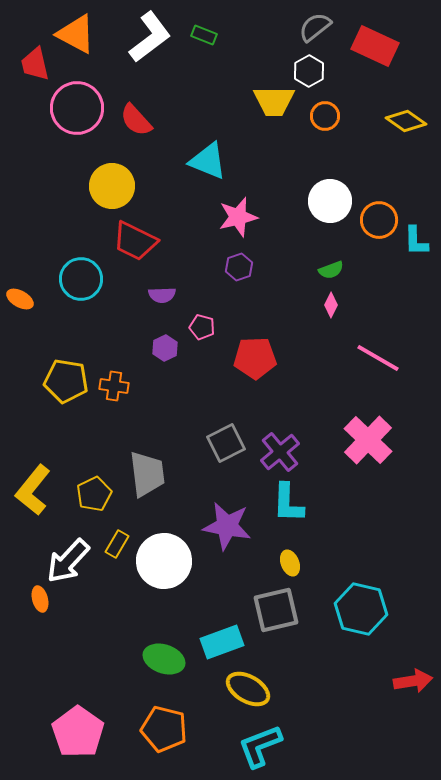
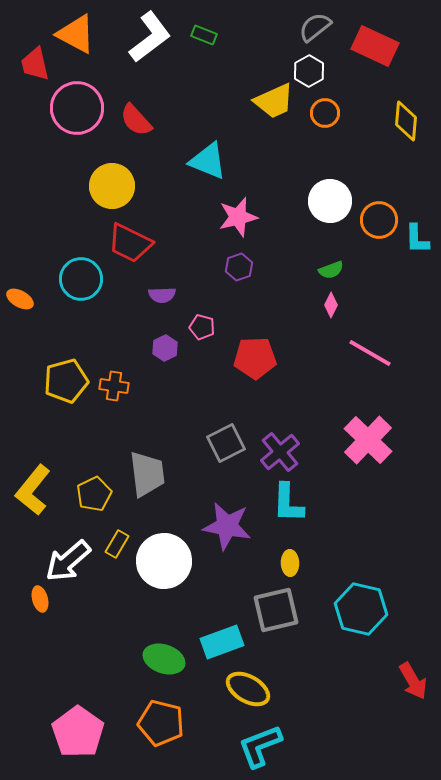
yellow trapezoid at (274, 101): rotated 24 degrees counterclockwise
orange circle at (325, 116): moved 3 px up
yellow diamond at (406, 121): rotated 60 degrees clockwise
red trapezoid at (135, 241): moved 5 px left, 2 px down
cyan L-shape at (416, 241): moved 1 px right, 2 px up
pink line at (378, 358): moved 8 px left, 5 px up
yellow pentagon at (66, 381): rotated 24 degrees counterclockwise
white arrow at (68, 561): rotated 6 degrees clockwise
yellow ellipse at (290, 563): rotated 20 degrees clockwise
red arrow at (413, 681): rotated 69 degrees clockwise
orange pentagon at (164, 729): moved 3 px left, 6 px up
